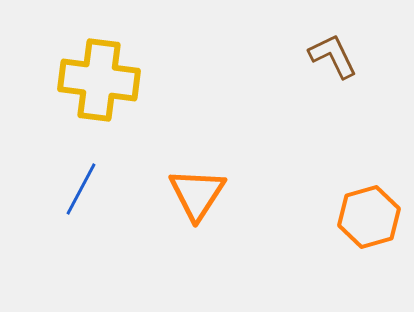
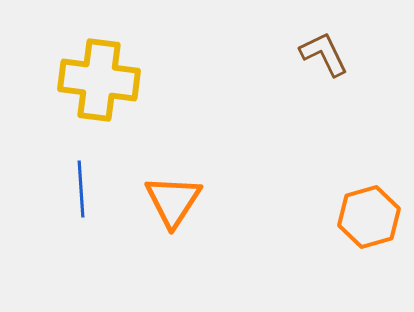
brown L-shape: moved 9 px left, 2 px up
blue line: rotated 32 degrees counterclockwise
orange triangle: moved 24 px left, 7 px down
